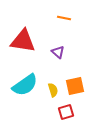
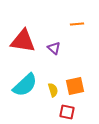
orange line: moved 13 px right, 6 px down; rotated 16 degrees counterclockwise
purple triangle: moved 4 px left, 4 px up
cyan semicircle: rotated 8 degrees counterclockwise
red square: moved 1 px right; rotated 28 degrees clockwise
